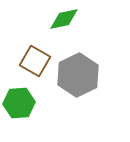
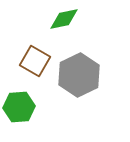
gray hexagon: moved 1 px right
green hexagon: moved 4 px down
